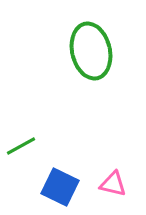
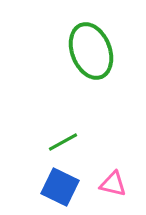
green ellipse: rotated 8 degrees counterclockwise
green line: moved 42 px right, 4 px up
